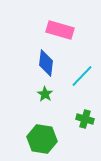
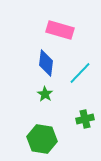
cyan line: moved 2 px left, 3 px up
green cross: rotated 30 degrees counterclockwise
